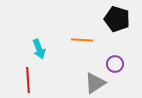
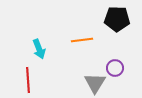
black pentagon: rotated 15 degrees counterclockwise
orange line: rotated 10 degrees counterclockwise
purple circle: moved 4 px down
gray triangle: rotated 25 degrees counterclockwise
